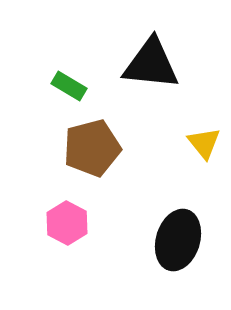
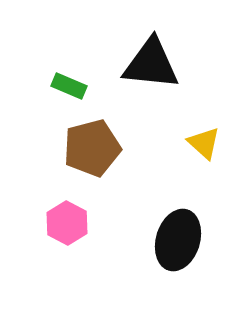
green rectangle: rotated 8 degrees counterclockwise
yellow triangle: rotated 9 degrees counterclockwise
